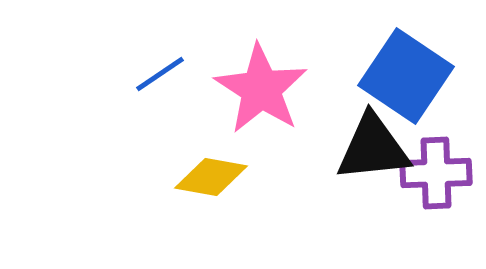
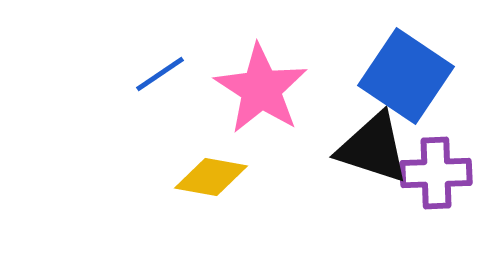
black triangle: rotated 24 degrees clockwise
